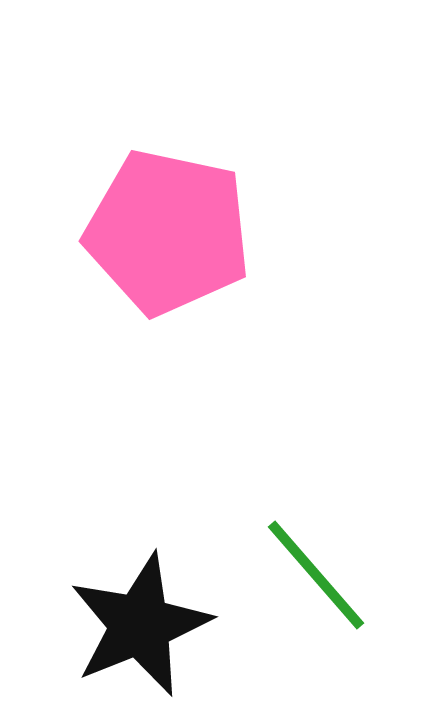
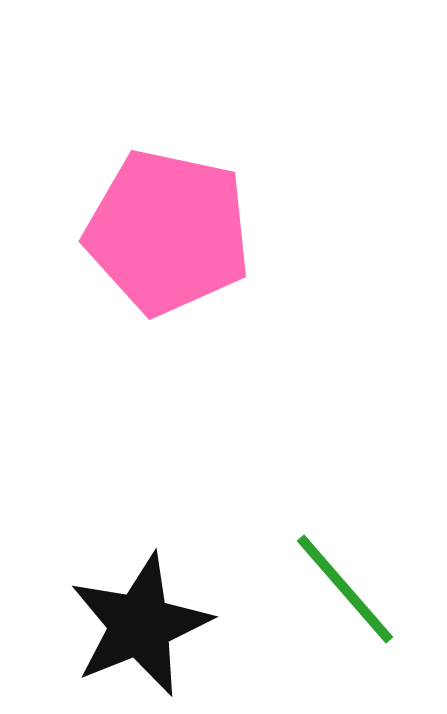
green line: moved 29 px right, 14 px down
